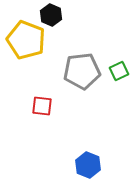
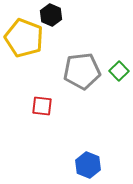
yellow pentagon: moved 2 px left, 2 px up
green square: rotated 18 degrees counterclockwise
